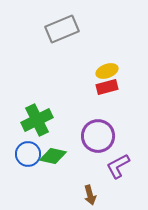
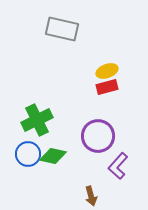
gray rectangle: rotated 36 degrees clockwise
purple L-shape: rotated 20 degrees counterclockwise
brown arrow: moved 1 px right, 1 px down
